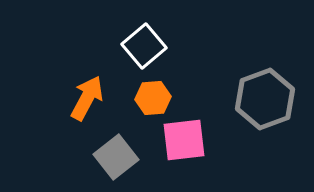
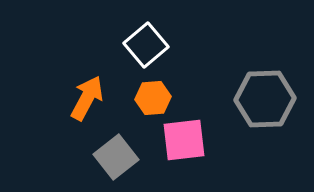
white square: moved 2 px right, 1 px up
gray hexagon: rotated 18 degrees clockwise
